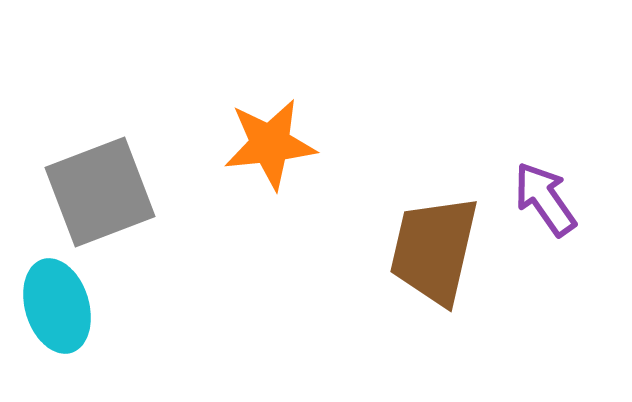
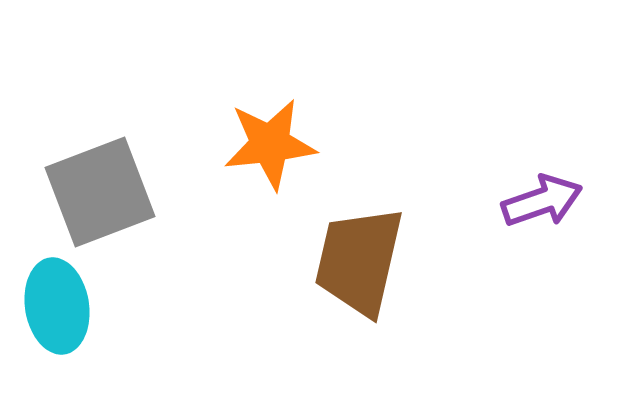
purple arrow: moved 3 px left, 2 px down; rotated 106 degrees clockwise
brown trapezoid: moved 75 px left, 11 px down
cyan ellipse: rotated 8 degrees clockwise
